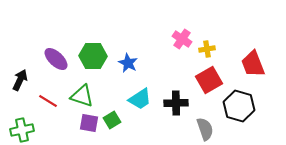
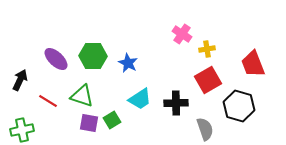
pink cross: moved 5 px up
red square: moved 1 px left
